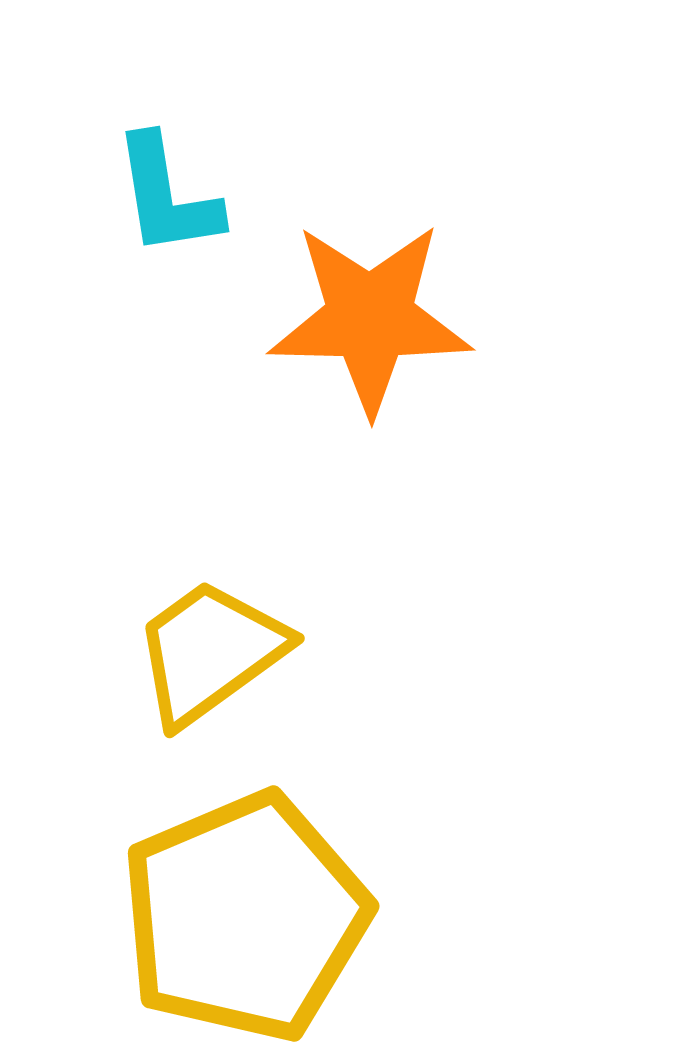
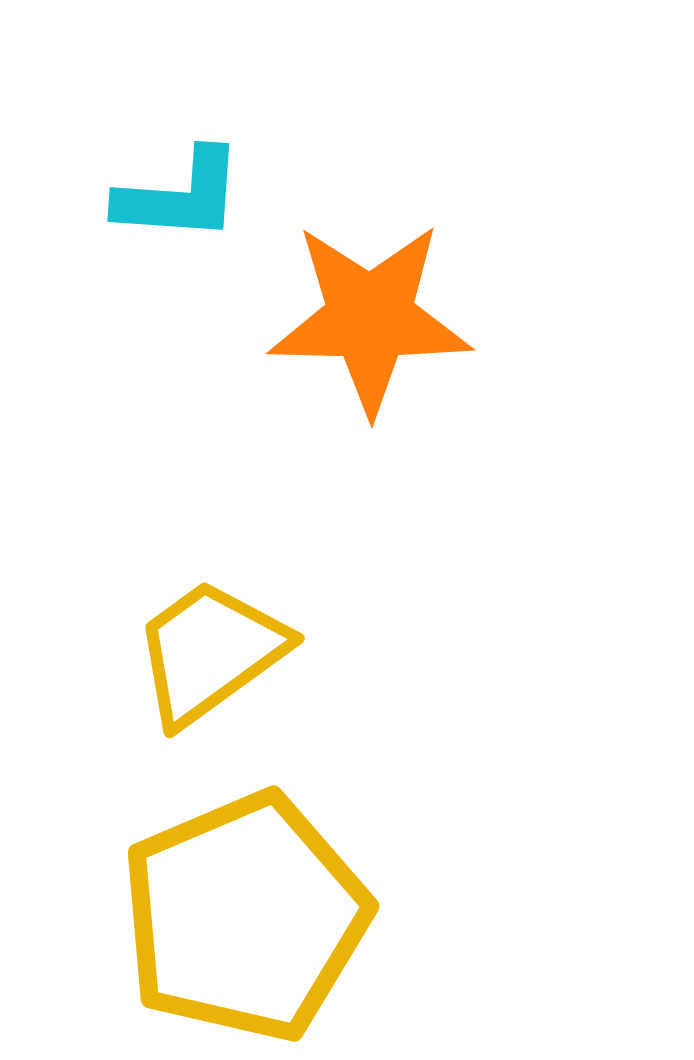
cyan L-shape: moved 13 px right; rotated 77 degrees counterclockwise
